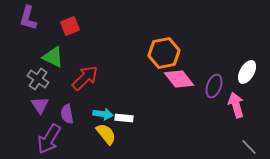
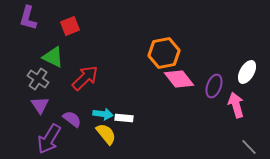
purple semicircle: moved 5 px right, 5 px down; rotated 138 degrees clockwise
